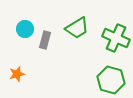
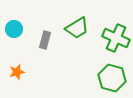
cyan circle: moved 11 px left
orange star: moved 2 px up
green hexagon: moved 1 px right, 2 px up
